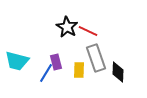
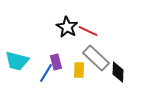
gray rectangle: rotated 28 degrees counterclockwise
